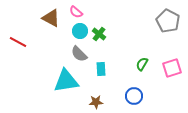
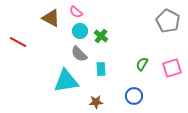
green cross: moved 2 px right, 2 px down
